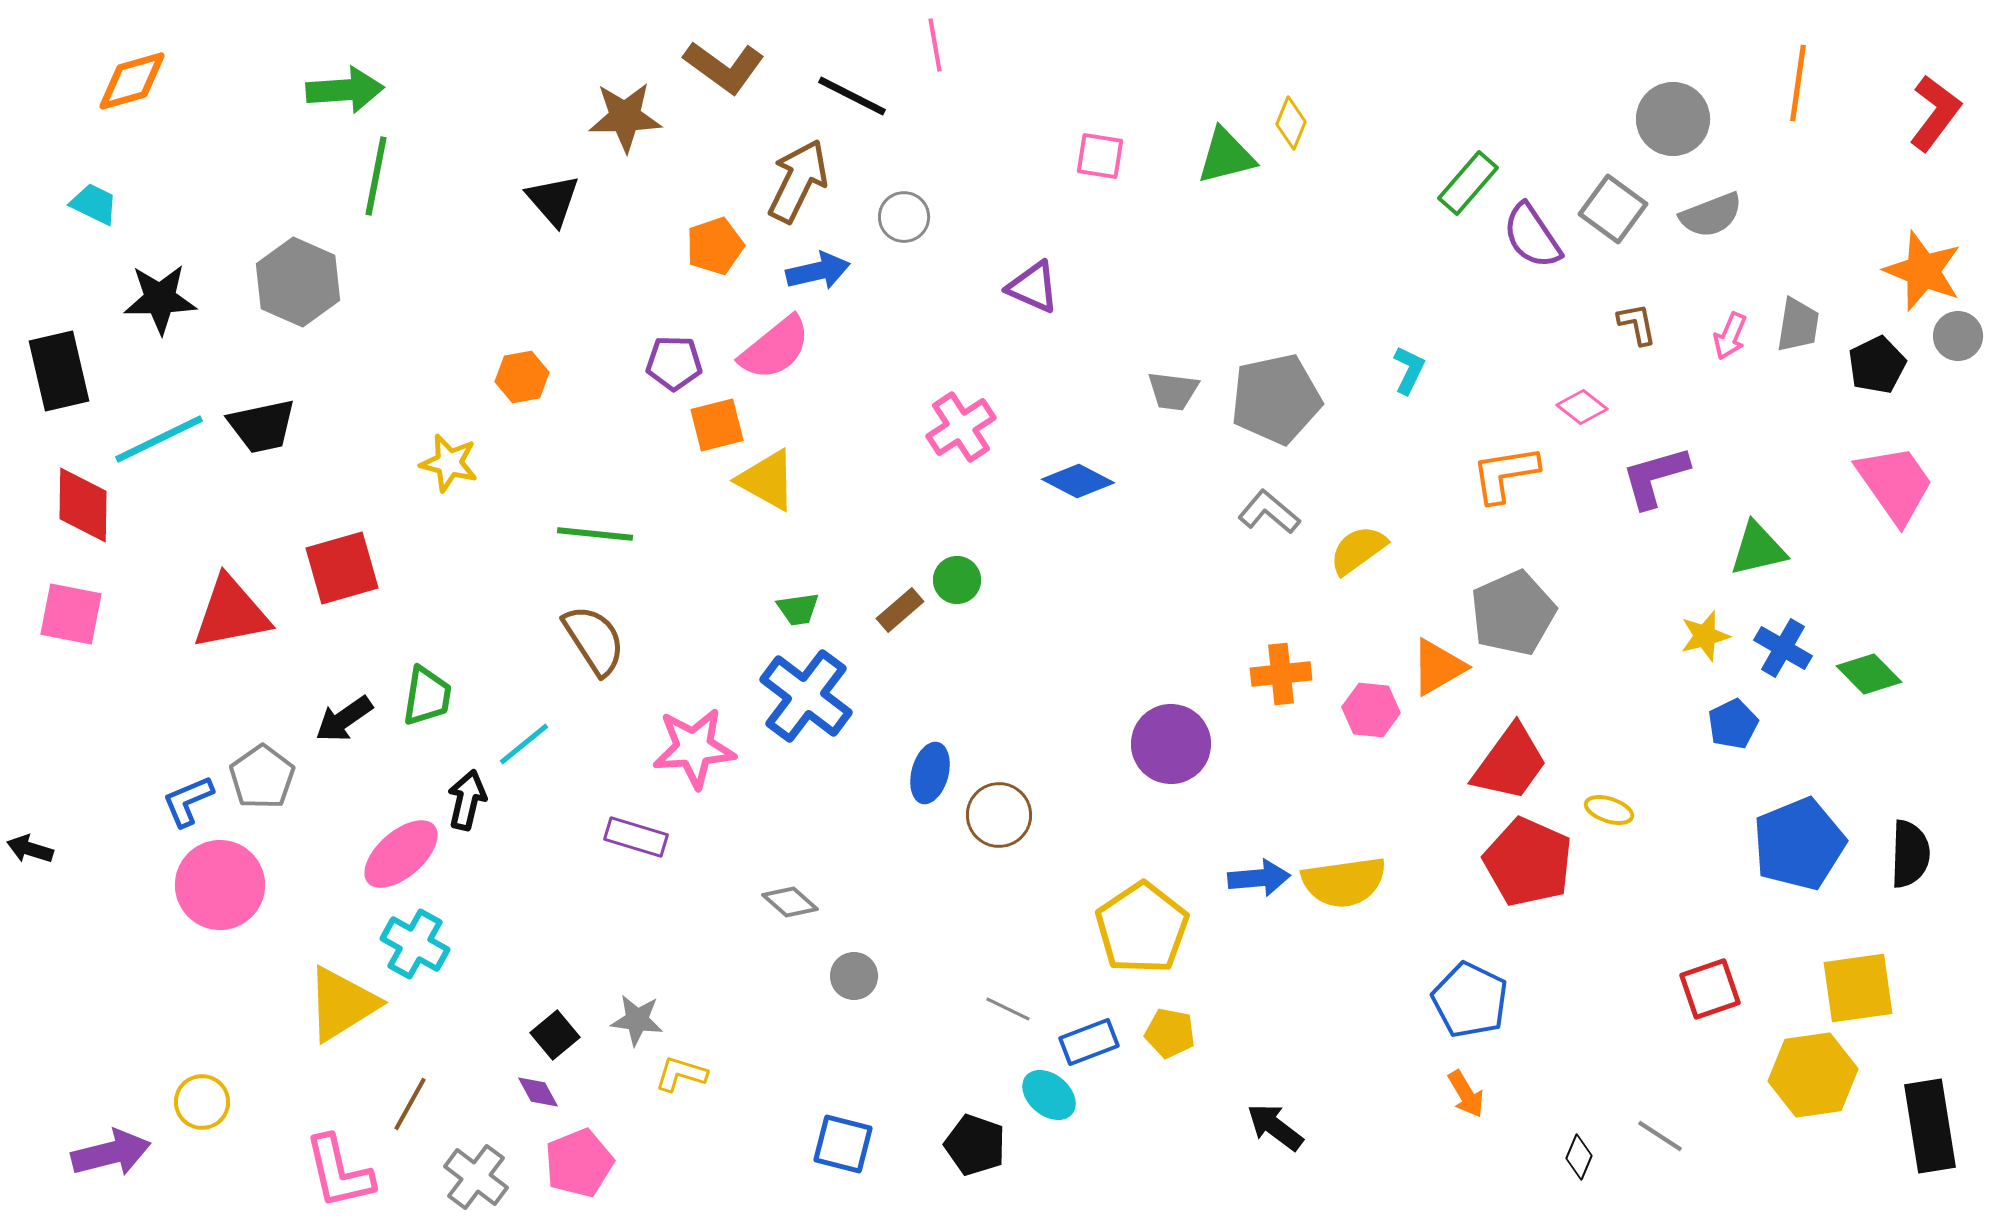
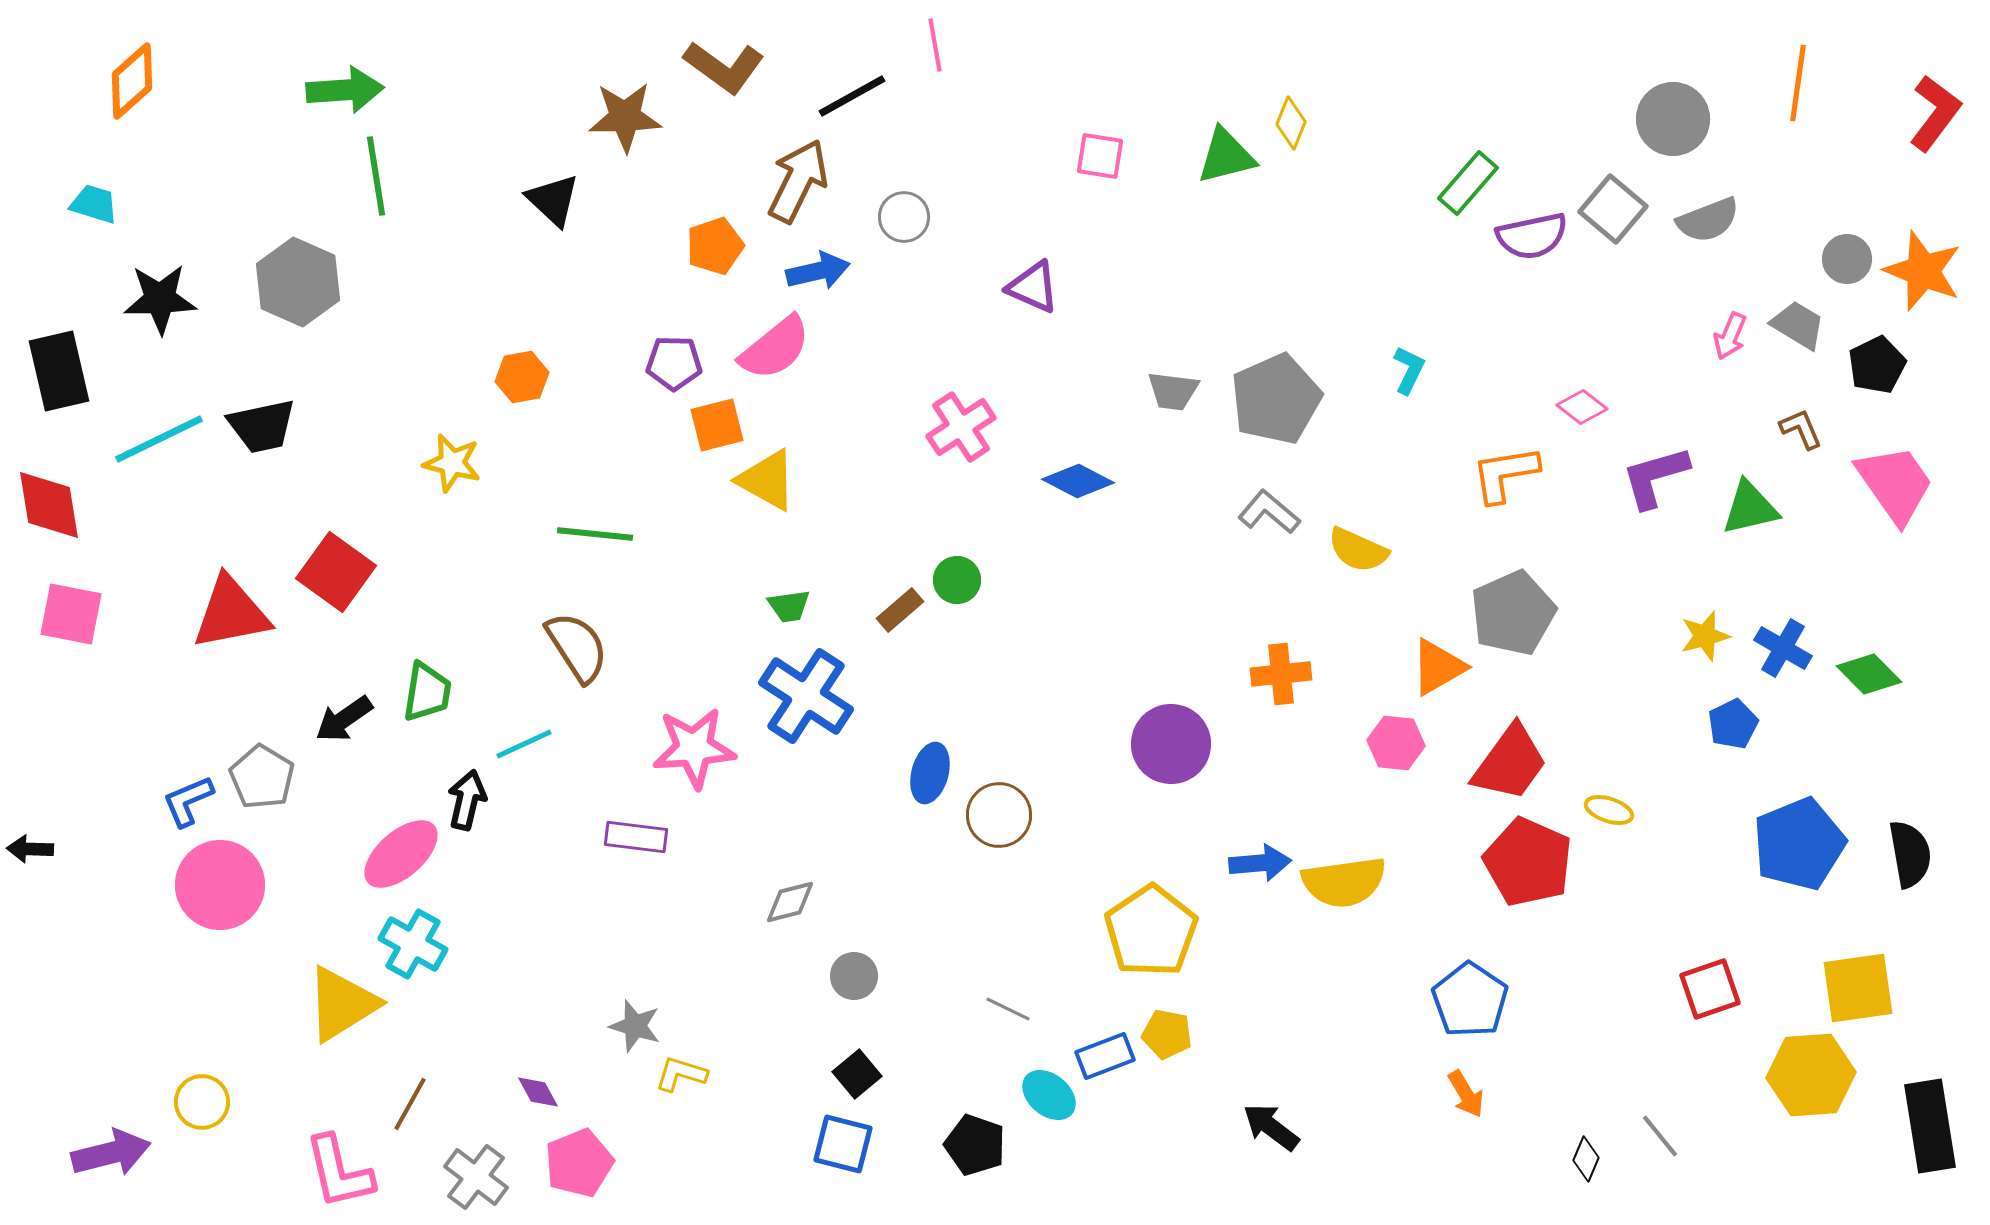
orange diamond at (132, 81): rotated 26 degrees counterclockwise
black line at (852, 96): rotated 56 degrees counterclockwise
green line at (376, 176): rotated 20 degrees counterclockwise
black triangle at (553, 200): rotated 6 degrees counterclockwise
cyan trapezoid at (94, 204): rotated 9 degrees counterclockwise
gray square at (1613, 209): rotated 4 degrees clockwise
gray semicircle at (1711, 215): moved 3 px left, 5 px down
purple semicircle at (1532, 236): rotated 68 degrees counterclockwise
brown L-shape at (1637, 324): moved 164 px right, 105 px down; rotated 12 degrees counterclockwise
gray trapezoid at (1798, 325): rotated 68 degrees counterclockwise
gray circle at (1958, 336): moved 111 px left, 77 px up
gray pentagon at (1276, 399): rotated 12 degrees counterclockwise
yellow star at (449, 463): moved 3 px right
red diamond at (83, 505): moved 34 px left; rotated 10 degrees counterclockwise
green triangle at (1758, 549): moved 8 px left, 41 px up
yellow semicircle at (1358, 550): rotated 120 degrees counterclockwise
red square at (342, 568): moved 6 px left, 4 px down; rotated 38 degrees counterclockwise
green trapezoid at (798, 609): moved 9 px left, 3 px up
brown semicircle at (594, 640): moved 17 px left, 7 px down
green trapezoid at (427, 696): moved 4 px up
blue cross at (806, 696): rotated 4 degrees counterclockwise
pink hexagon at (1371, 710): moved 25 px right, 33 px down
cyan line at (524, 744): rotated 14 degrees clockwise
gray pentagon at (262, 777): rotated 6 degrees counterclockwise
purple rectangle at (636, 837): rotated 10 degrees counterclockwise
black arrow at (30, 849): rotated 15 degrees counterclockwise
black semicircle at (1910, 854): rotated 12 degrees counterclockwise
blue arrow at (1259, 878): moved 1 px right, 15 px up
gray diamond at (790, 902): rotated 56 degrees counterclockwise
yellow pentagon at (1142, 928): moved 9 px right, 3 px down
cyan cross at (415, 944): moved 2 px left
blue pentagon at (1470, 1000): rotated 8 degrees clockwise
gray star at (637, 1020): moved 2 px left, 6 px down; rotated 10 degrees clockwise
yellow pentagon at (1170, 1033): moved 3 px left, 1 px down
black square at (555, 1035): moved 302 px right, 39 px down
blue rectangle at (1089, 1042): moved 16 px right, 14 px down
yellow hexagon at (1813, 1075): moved 2 px left; rotated 4 degrees clockwise
black arrow at (1275, 1127): moved 4 px left
gray line at (1660, 1136): rotated 18 degrees clockwise
black diamond at (1579, 1157): moved 7 px right, 2 px down
